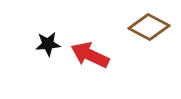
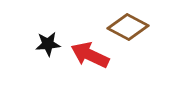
brown diamond: moved 21 px left
